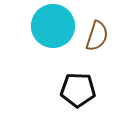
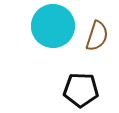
black pentagon: moved 3 px right
